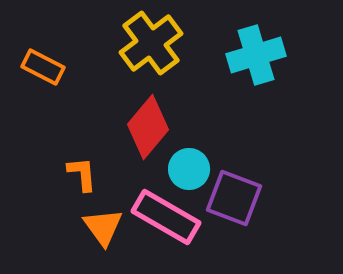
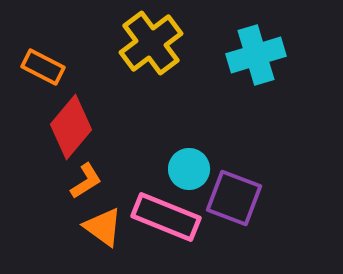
red diamond: moved 77 px left
orange L-shape: moved 4 px right, 7 px down; rotated 63 degrees clockwise
pink rectangle: rotated 8 degrees counterclockwise
orange triangle: rotated 18 degrees counterclockwise
